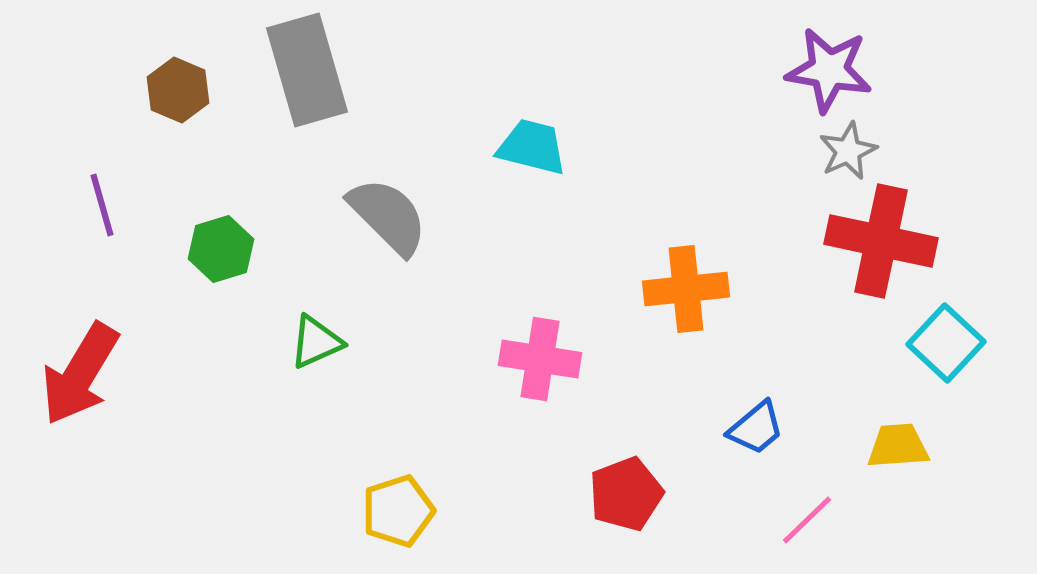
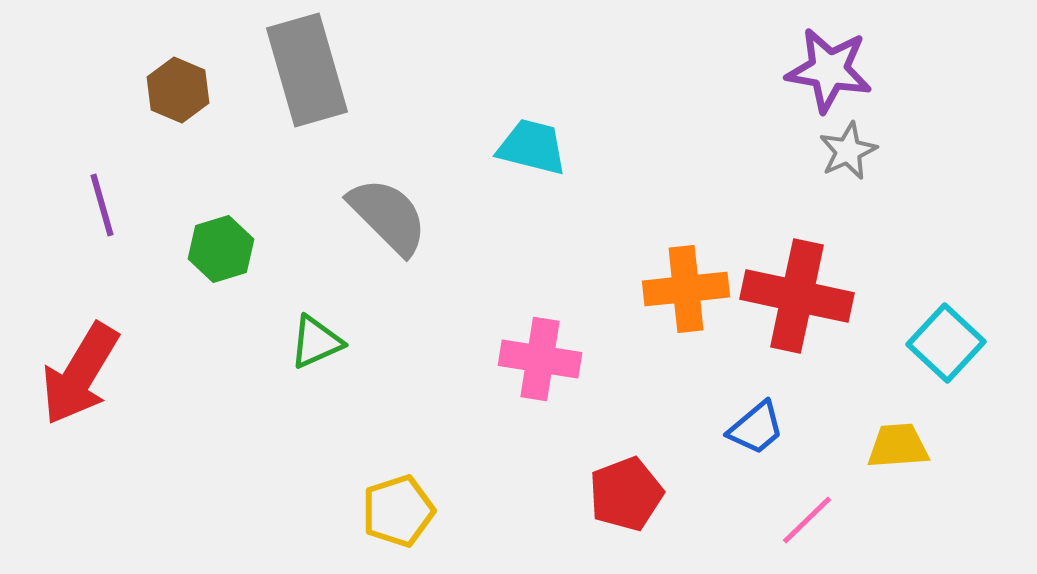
red cross: moved 84 px left, 55 px down
